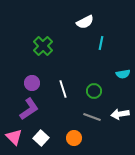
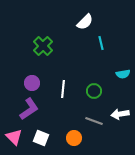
white semicircle: rotated 18 degrees counterclockwise
cyan line: rotated 24 degrees counterclockwise
white line: rotated 24 degrees clockwise
gray line: moved 2 px right, 4 px down
white square: rotated 21 degrees counterclockwise
